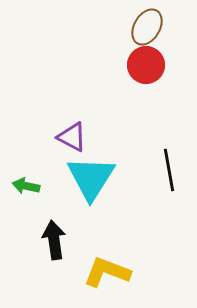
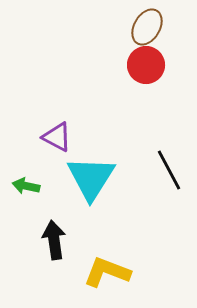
purple triangle: moved 15 px left
black line: rotated 18 degrees counterclockwise
